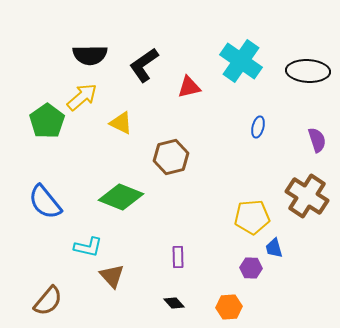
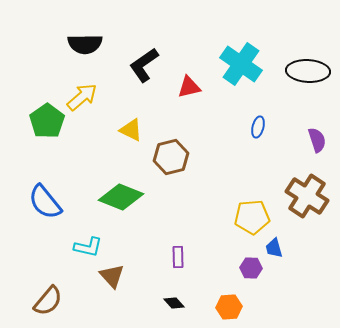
black semicircle: moved 5 px left, 11 px up
cyan cross: moved 3 px down
yellow triangle: moved 10 px right, 7 px down
